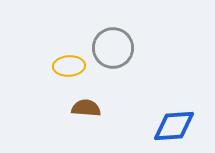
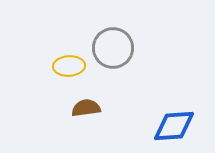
brown semicircle: rotated 12 degrees counterclockwise
